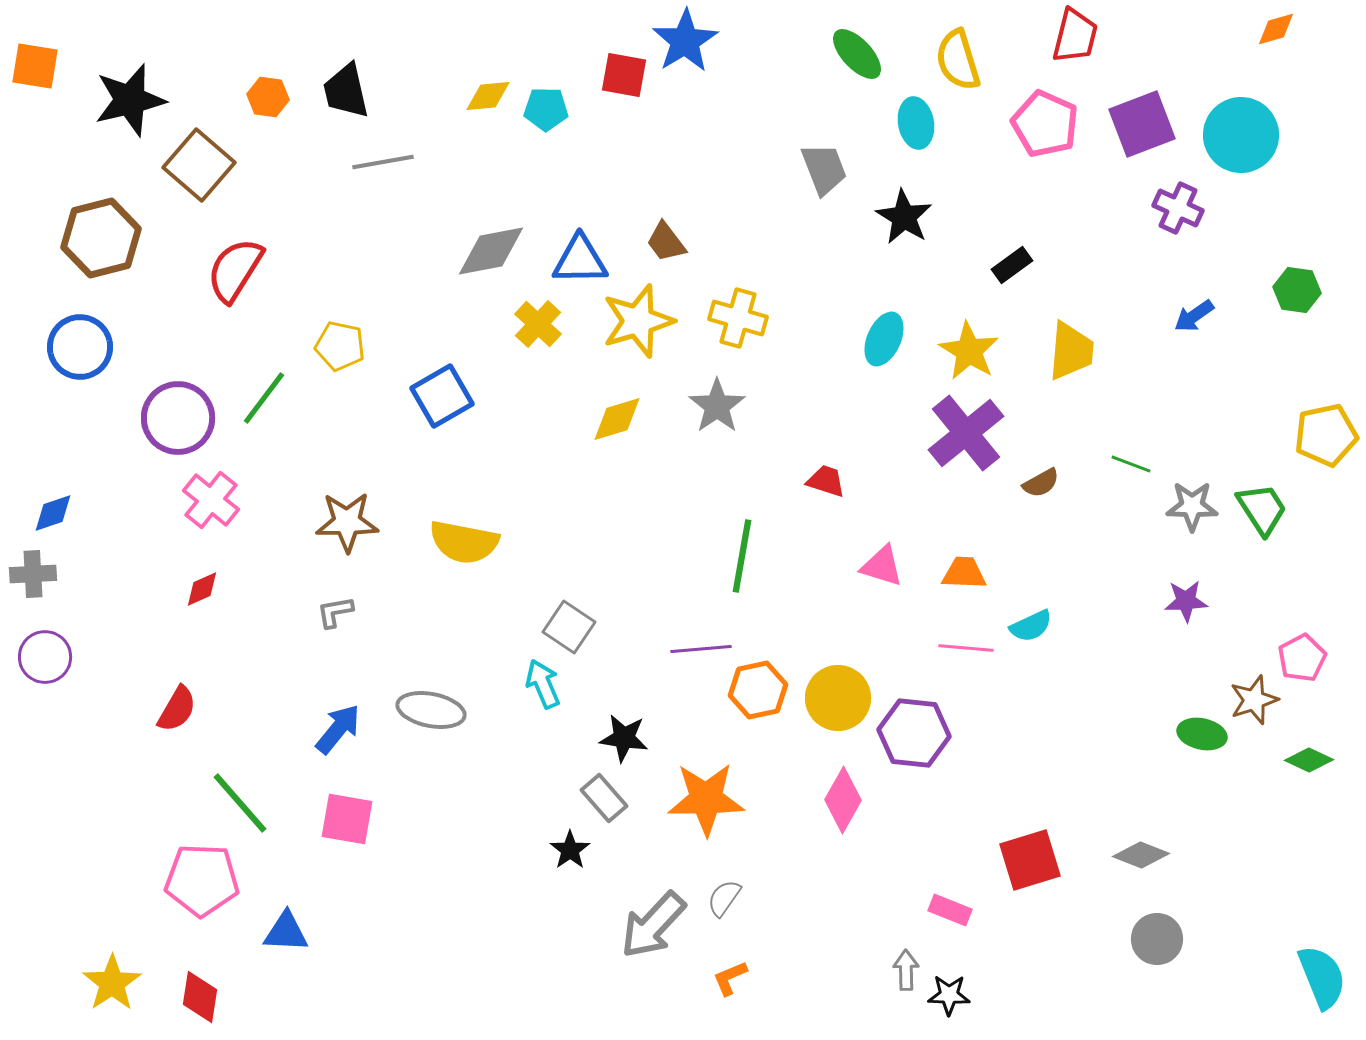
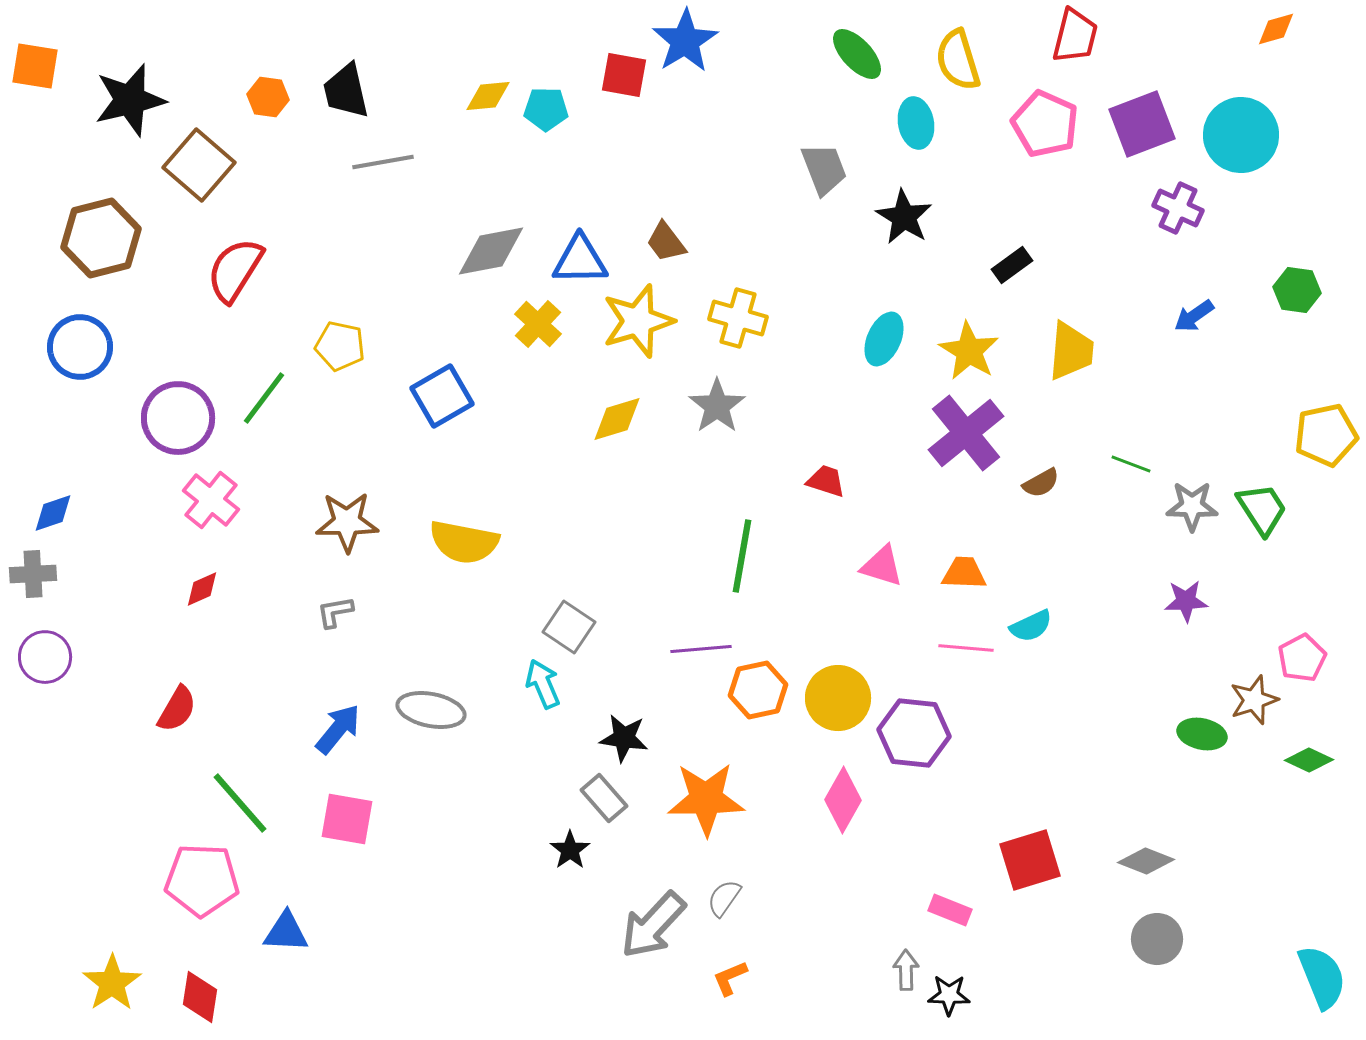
gray diamond at (1141, 855): moved 5 px right, 6 px down
